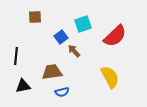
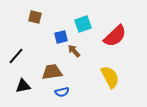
brown square: rotated 16 degrees clockwise
blue square: rotated 24 degrees clockwise
black line: rotated 36 degrees clockwise
